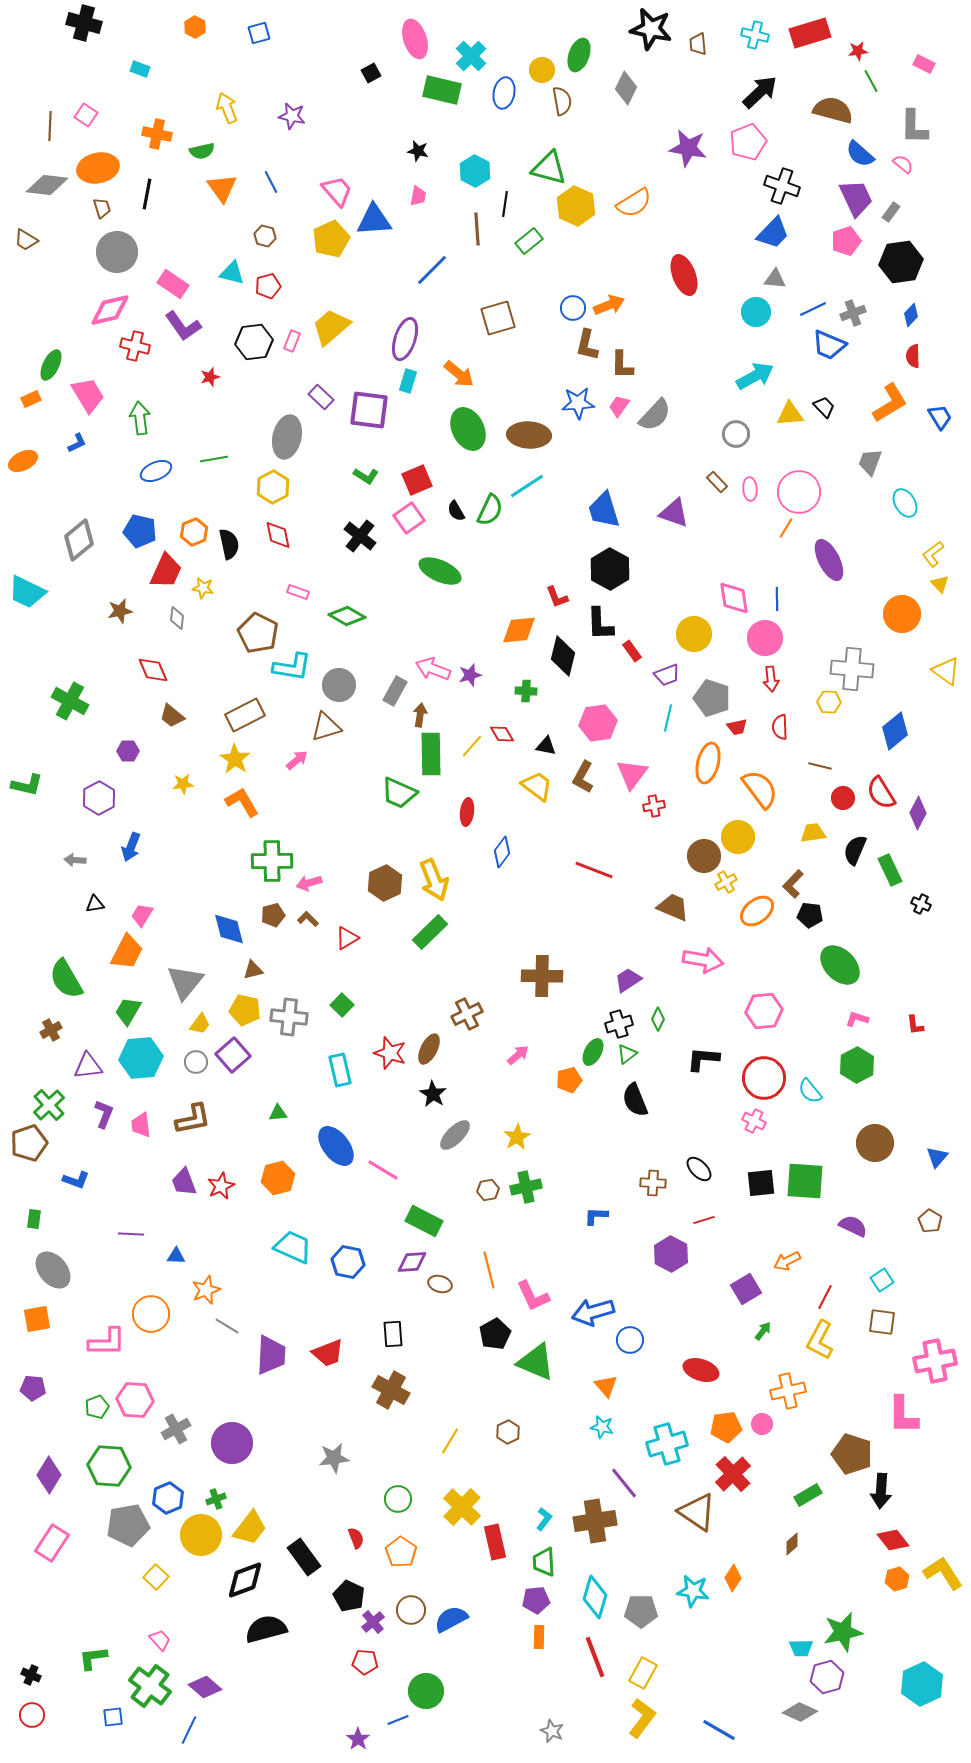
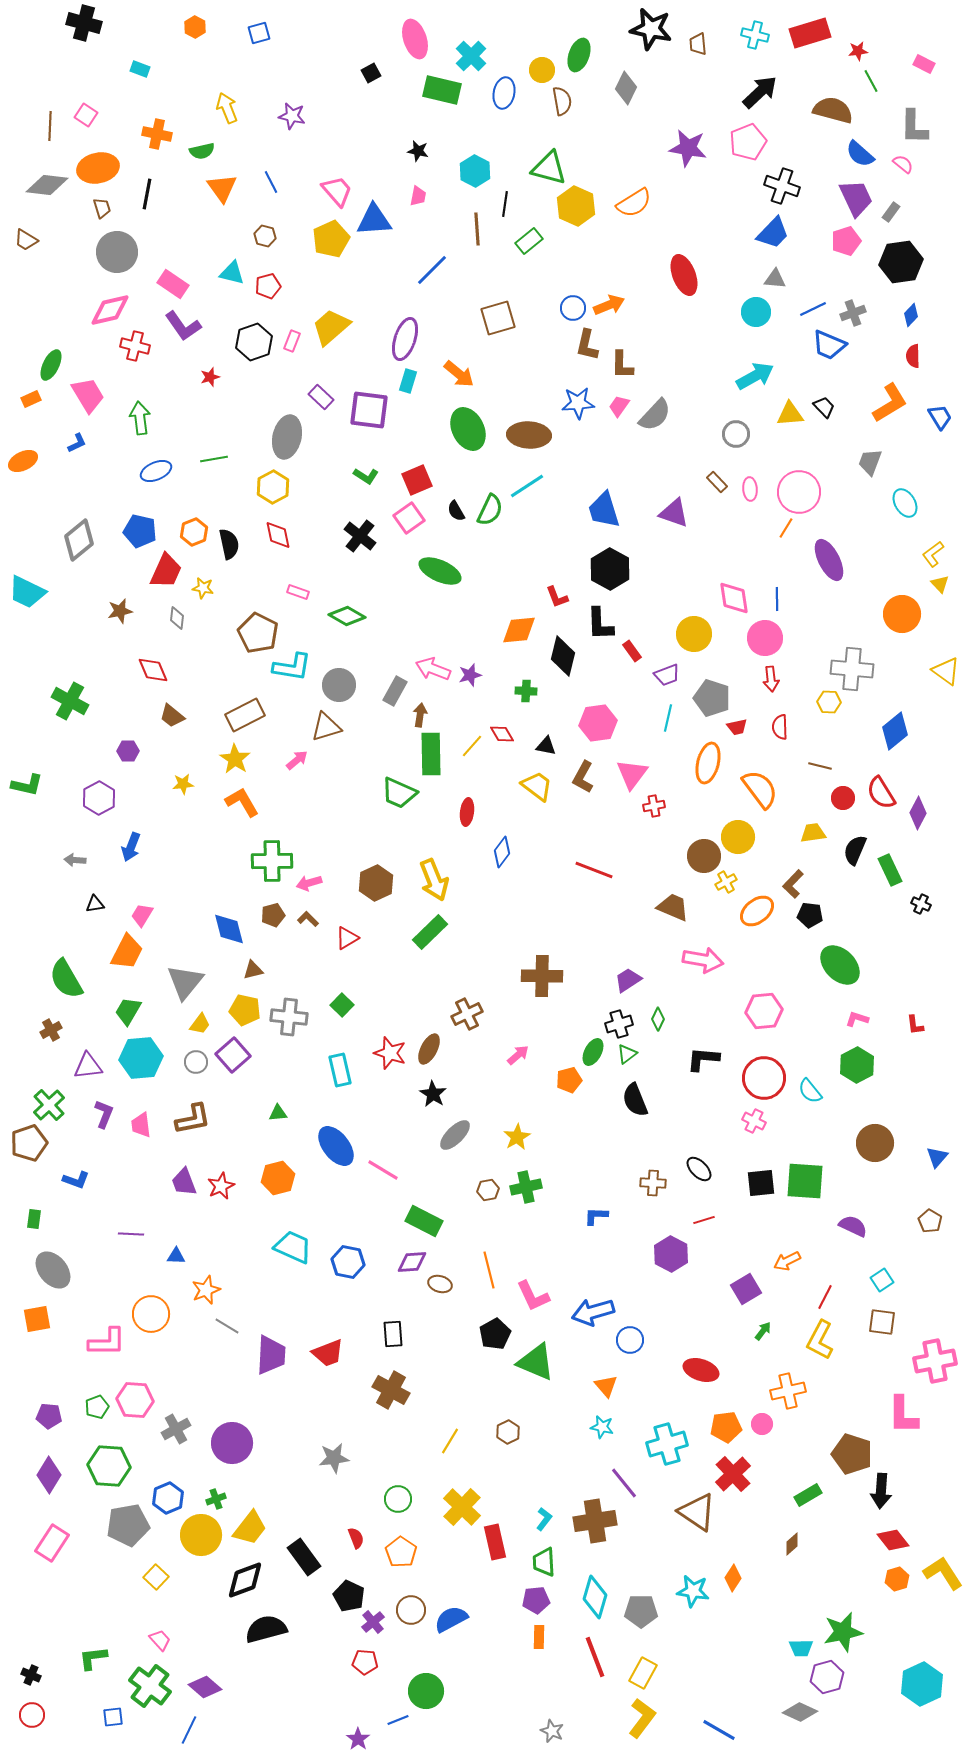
black hexagon at (254, 342): rotated 12 degrees counterclockwise
brown hexagon at (385, 883): moved 9 px left
purple pentagon at (33, 1388): moved 16 px right, 28 px down
